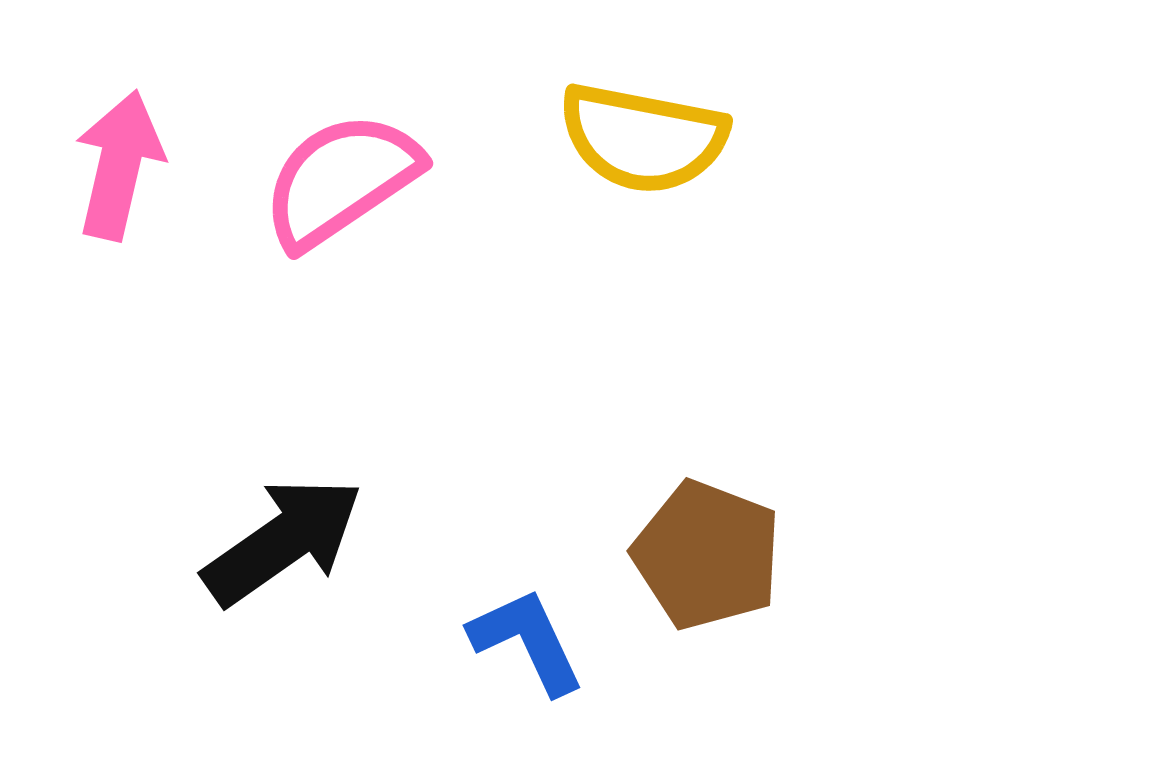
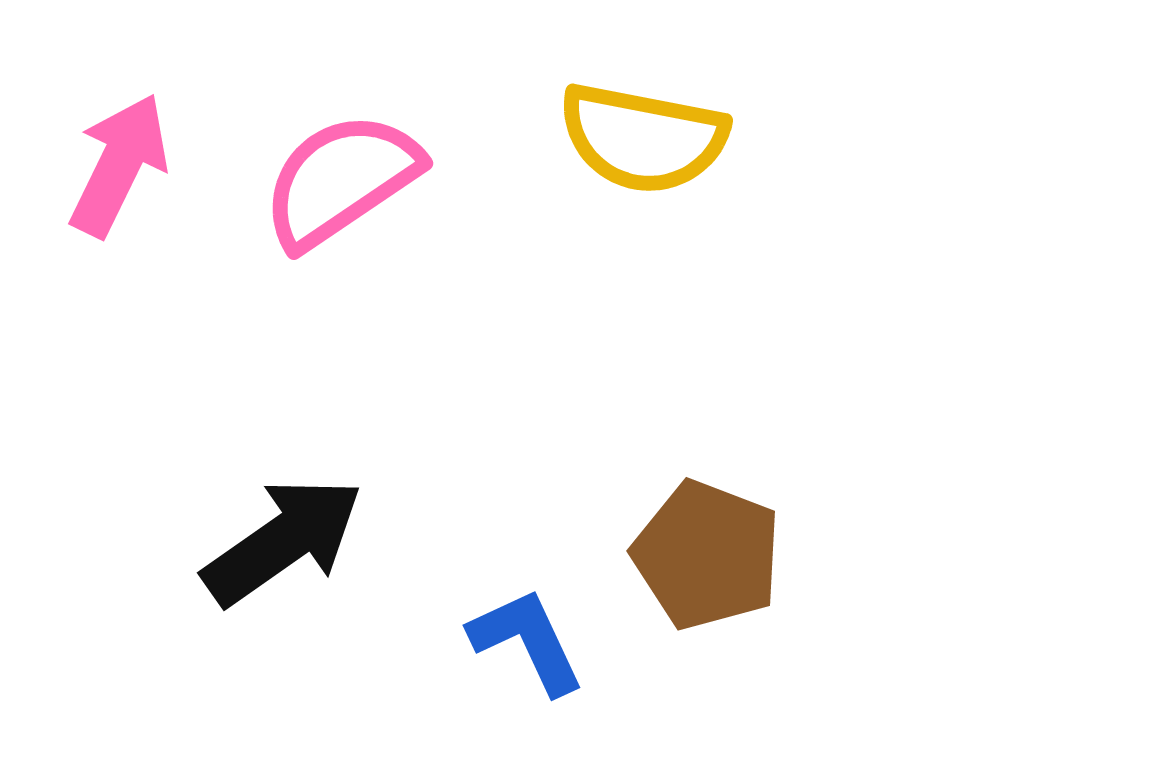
pink arrow: rotated 13 degrees clockwise
